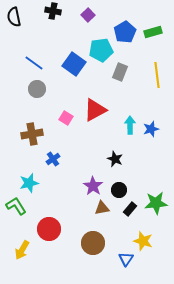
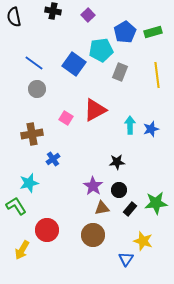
black star: moved 2 px right, 3 px down; rotated 28 degrees counterclockwise
red circle: moved 2 px left, 1 px down
brown circle: moved 8 px up
